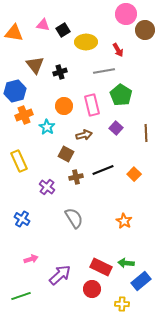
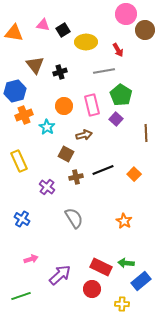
purple square: moved 9 px up
